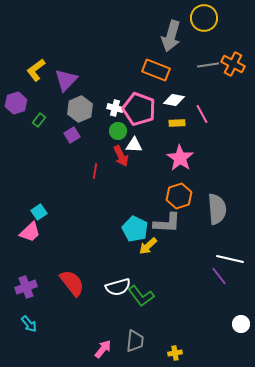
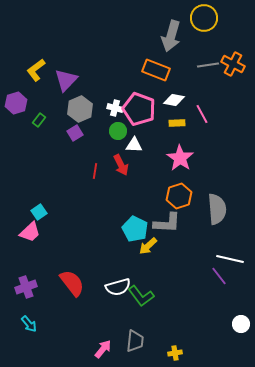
purple square: moved 3 px right, 2 px up
red arrow: moved 9 px down
